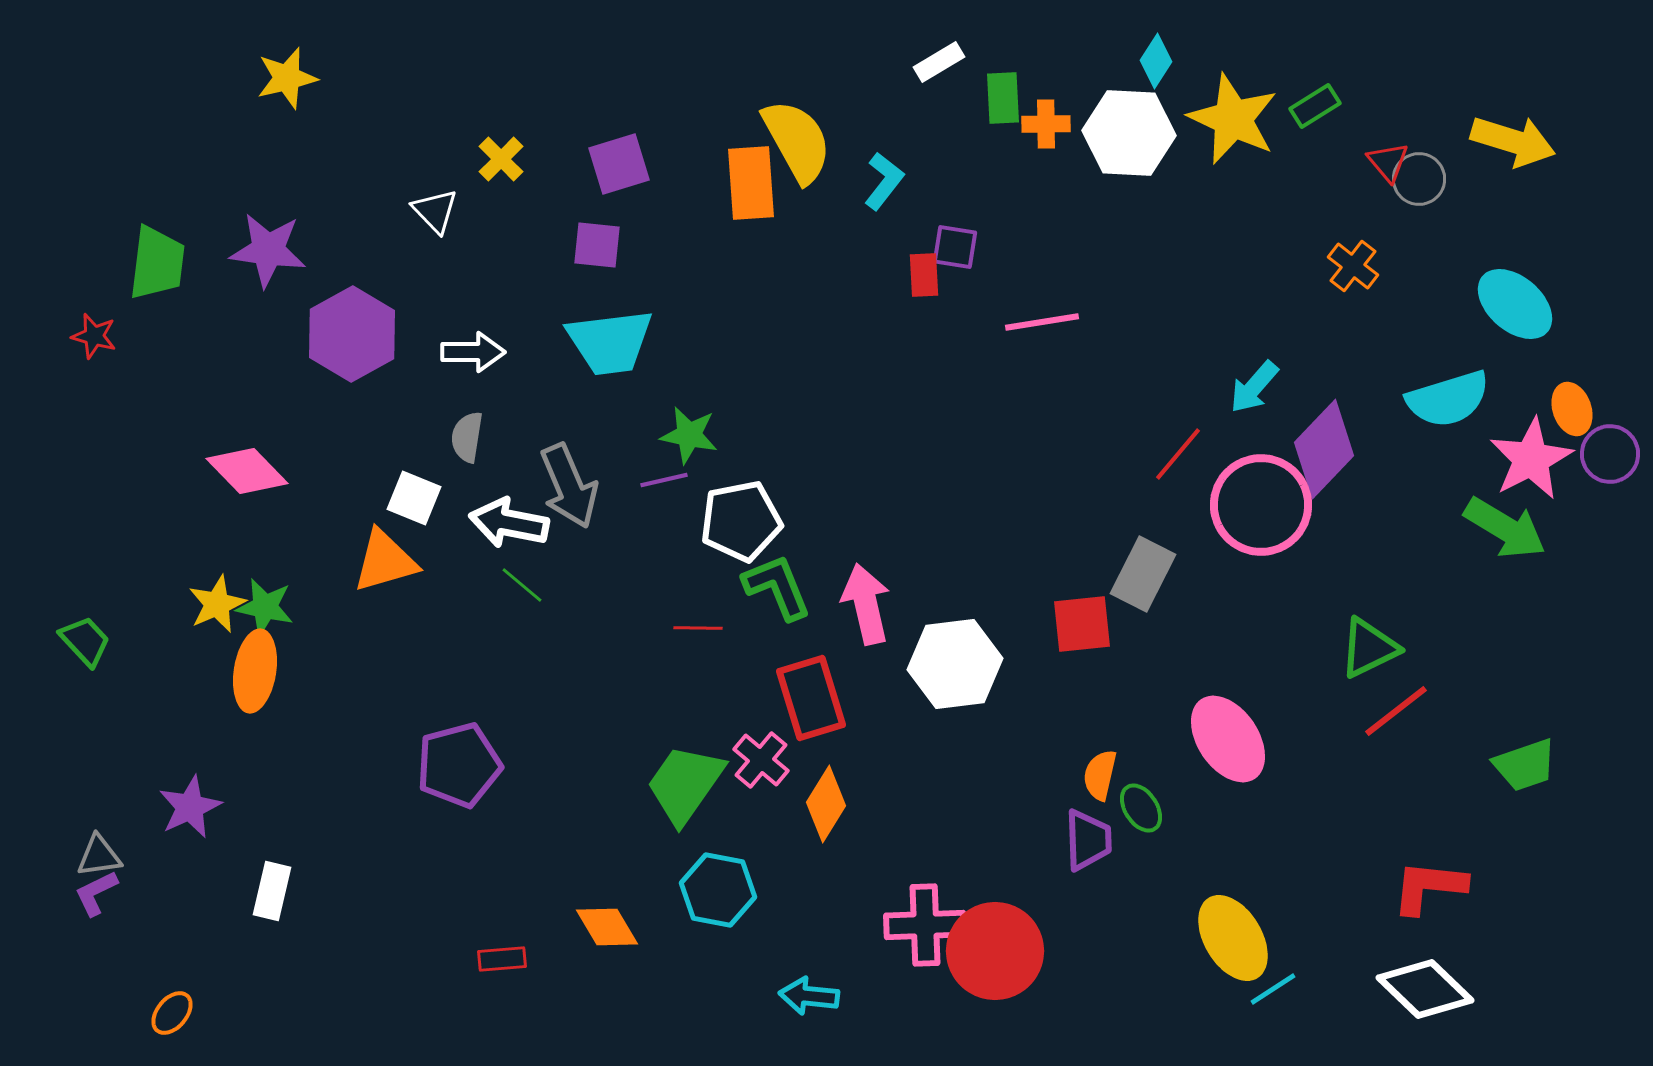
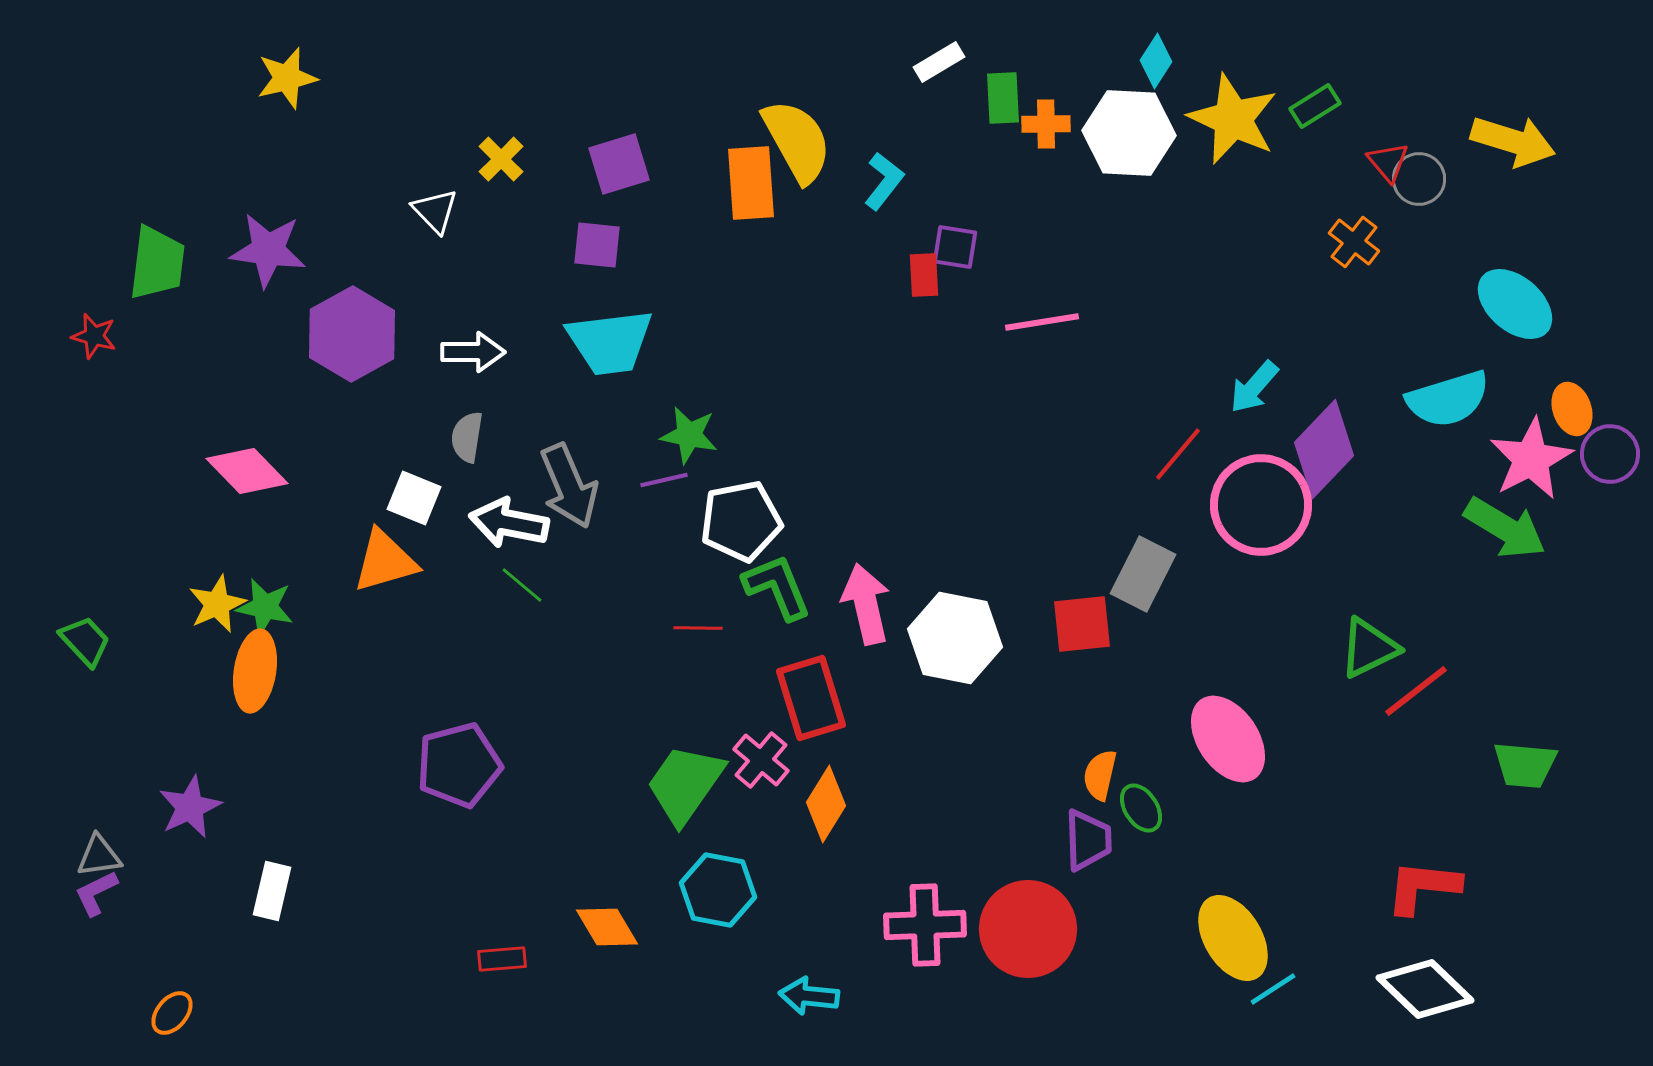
orange cross at (1353, 266): moved 1 px right, 24 px up
white hexagon at (955, 664): moved 26 px up; rotated 18 degrees clockwise
red line at (1396, 711): moved 20 px right, 20 px up
green trapezoid at (1525, 765): rotated 24 degrees clockwise
red L-shape at (1429, 887): moved 6 px left
red circle at (995, 951): moved 33 px right, 22 px up
